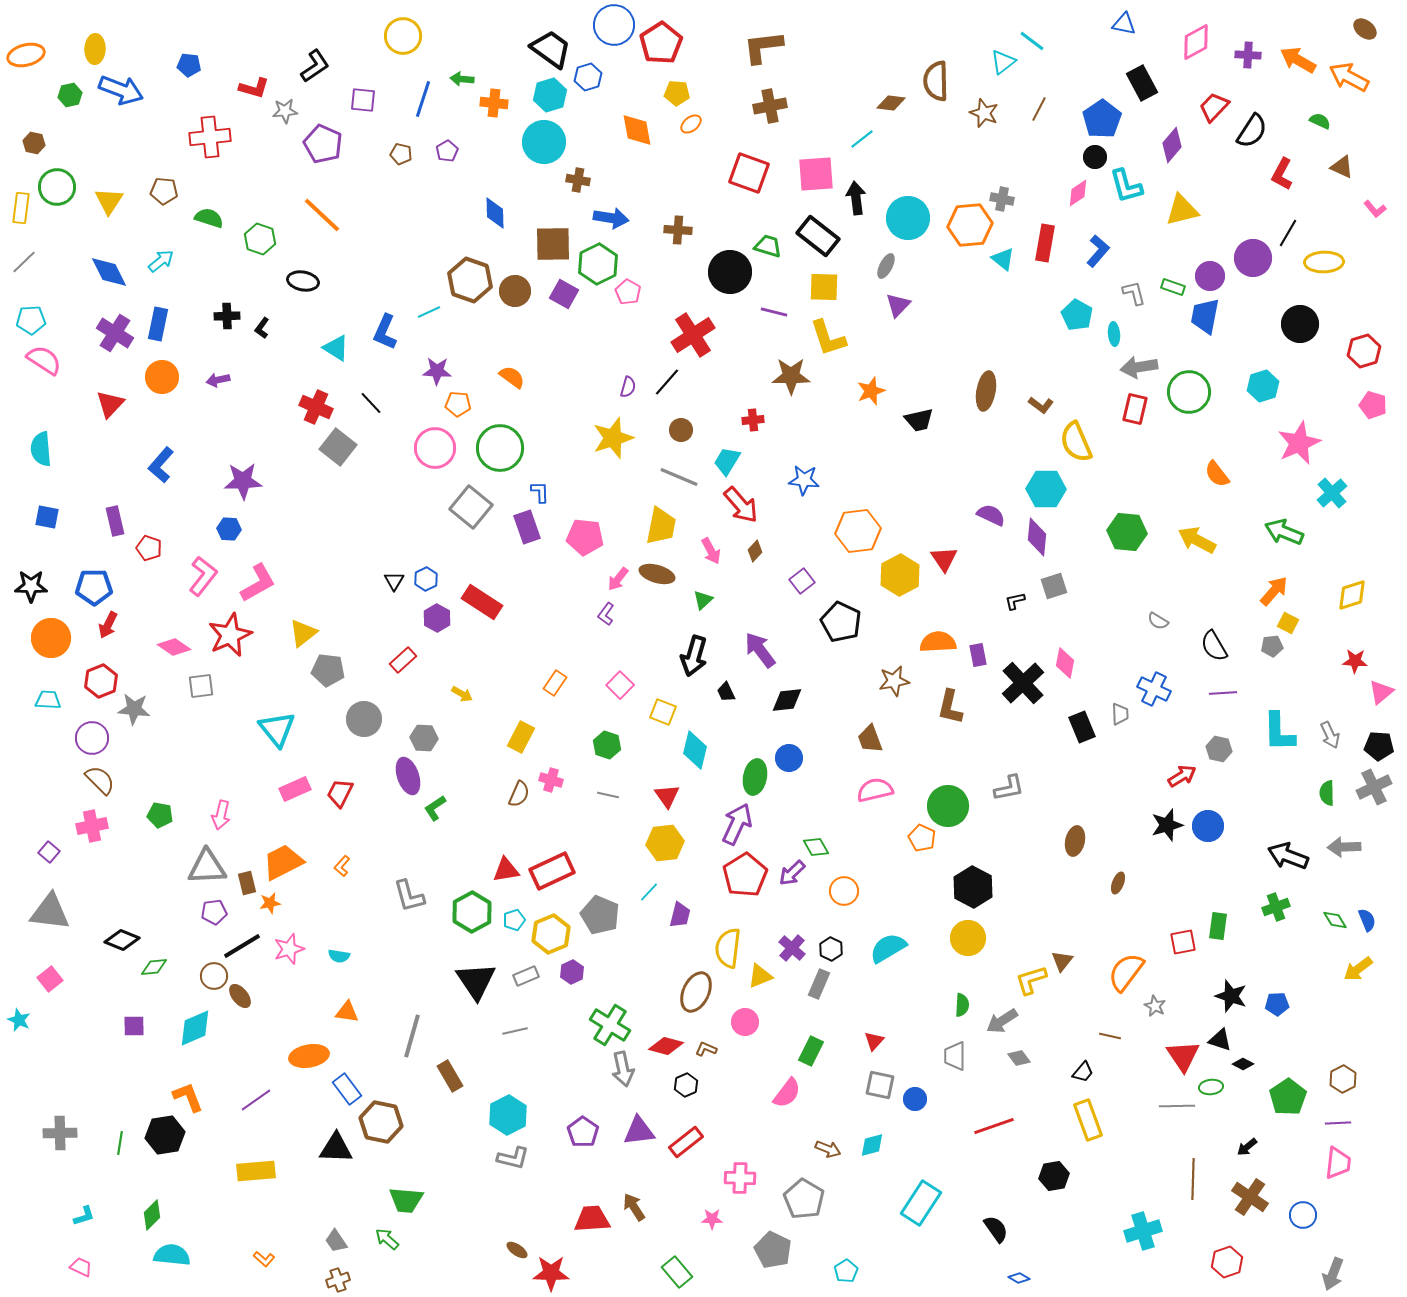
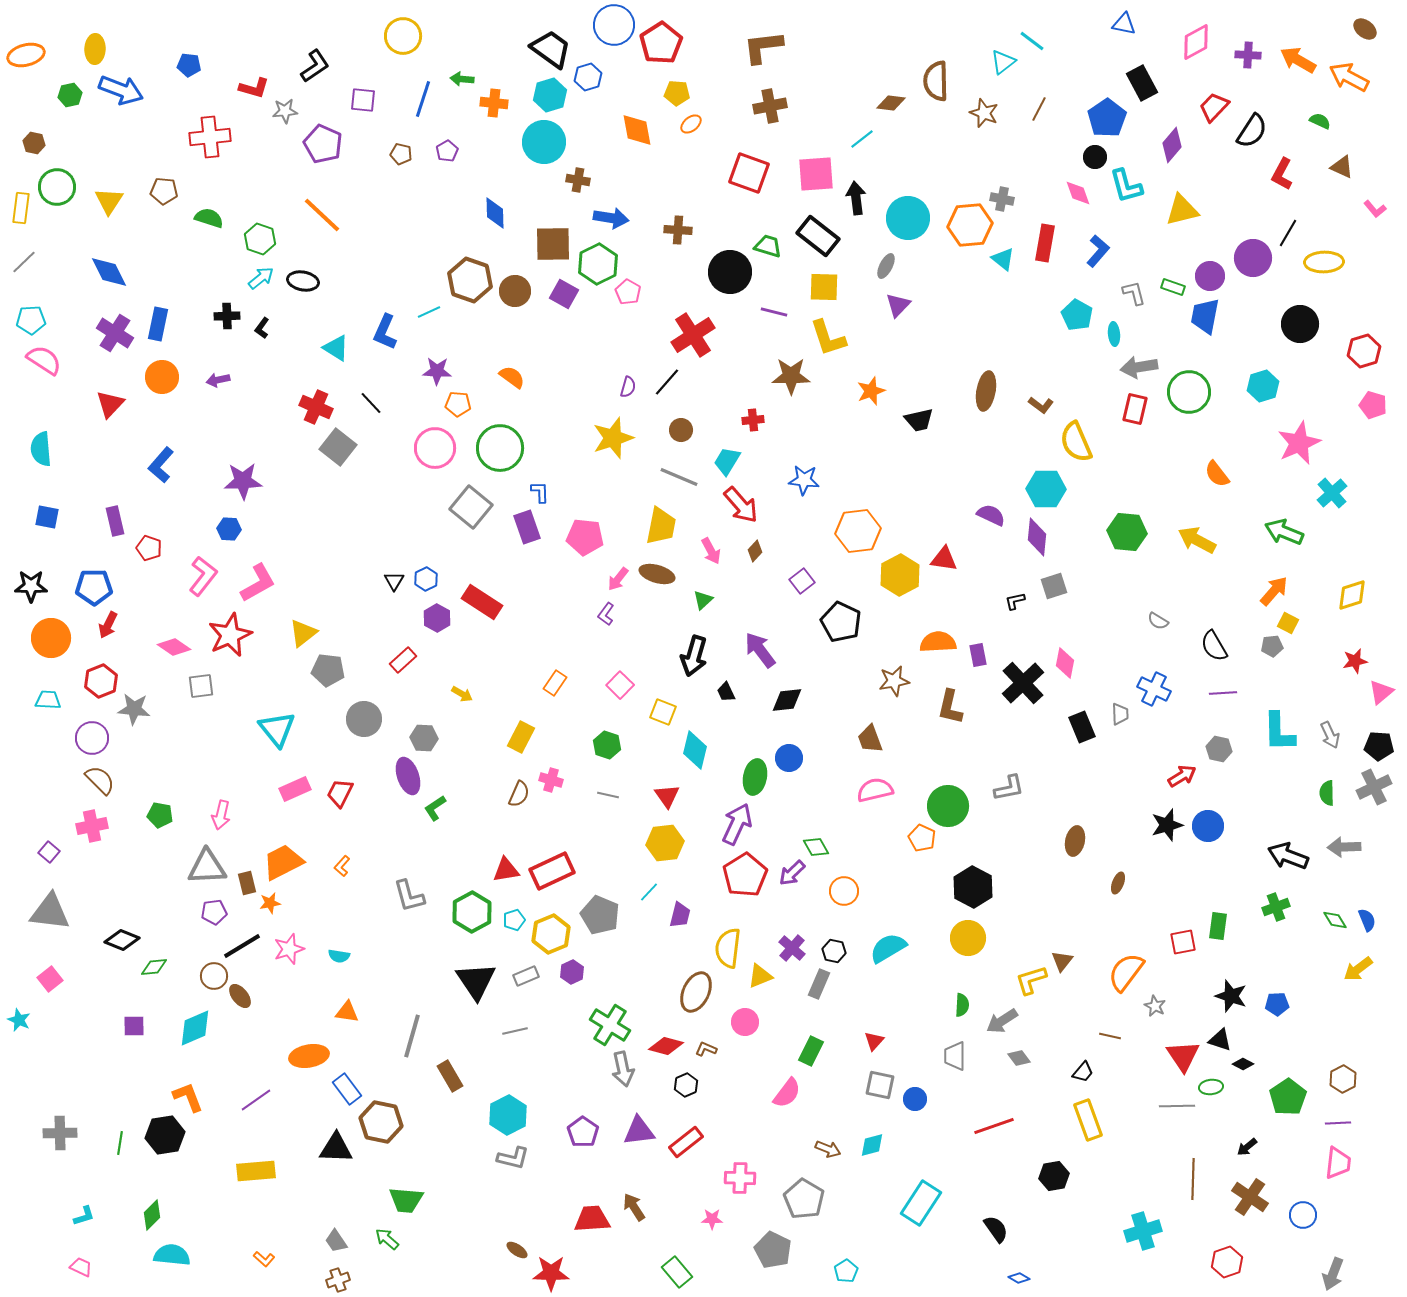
blue pentagon at (1102, 119): moved 5 px right, 1 px up
pink diamond at (1078, 193): rotated 76 degrees counterclockwise
cyan arrow at (161, 261): moved 100 px right, 17 px down
red triangle at (944, 559): rotated 48 degrees counterclockwise
red star at (1355, 661): rotated 15 degrees counterclockwise
black hexagon at (831, 949): moved 3 px right, 2 px down; rotated 15 degrees counterclockwise
